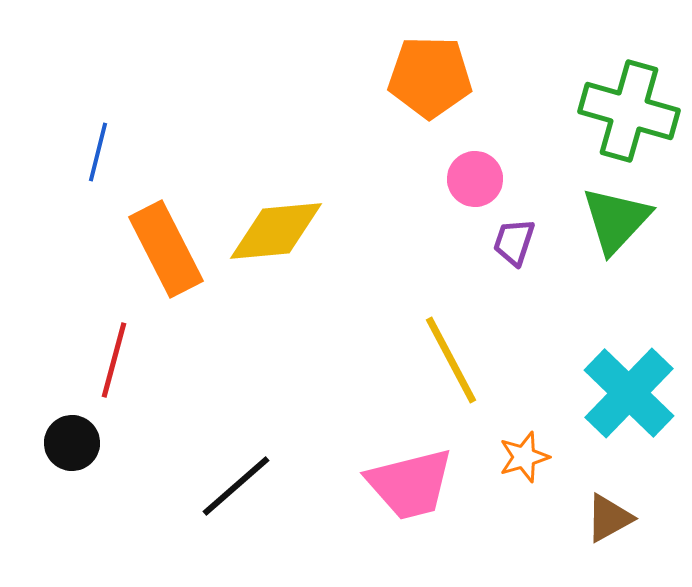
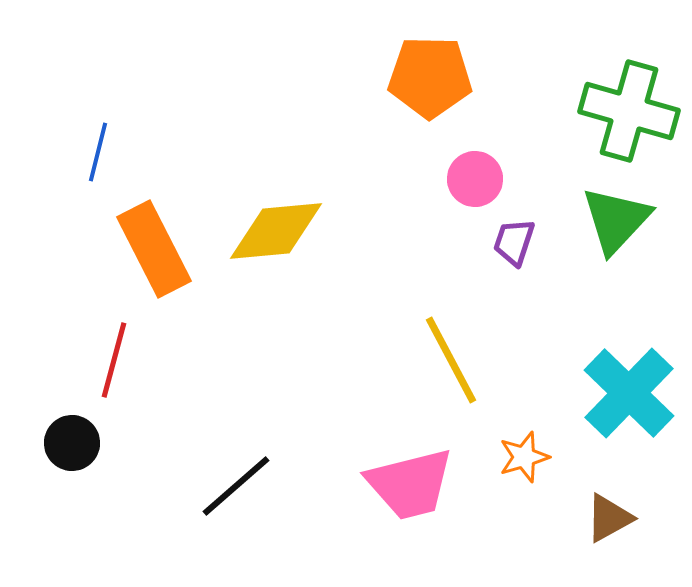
orange rectangle: moved 12 px left
